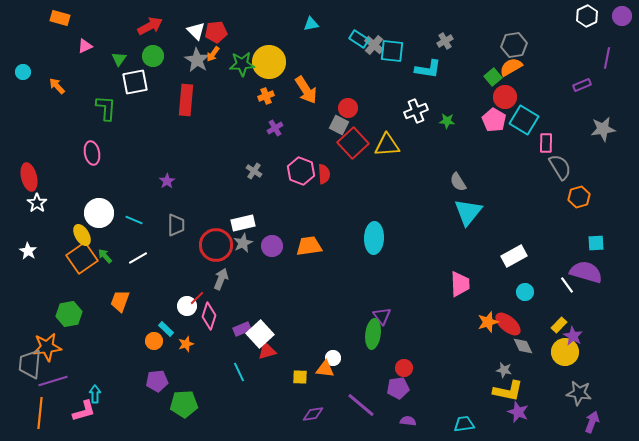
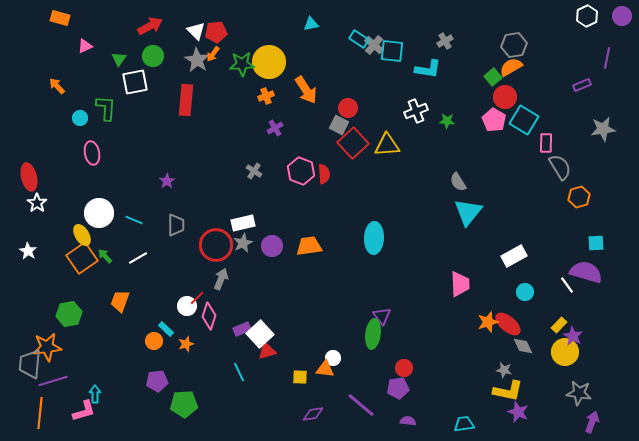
cyan circle at (23, 72): moved 57 px right, 46 px down
